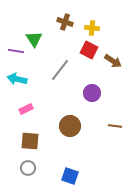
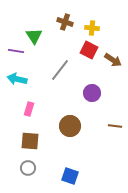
green triangle: moved 3 px up
brown arrow: moved 1 px up
pink rectangle: moved 3 px right; rotated 48 degrees counterclockwise
